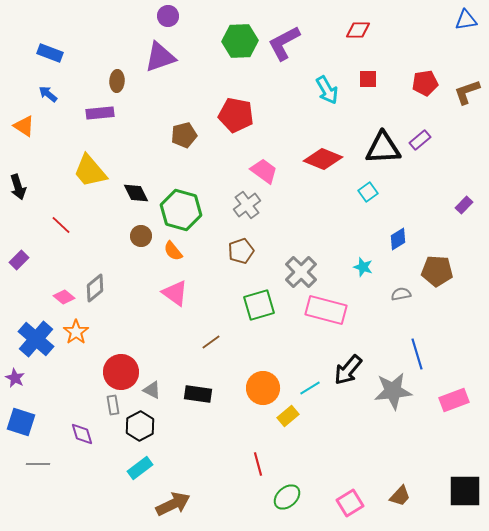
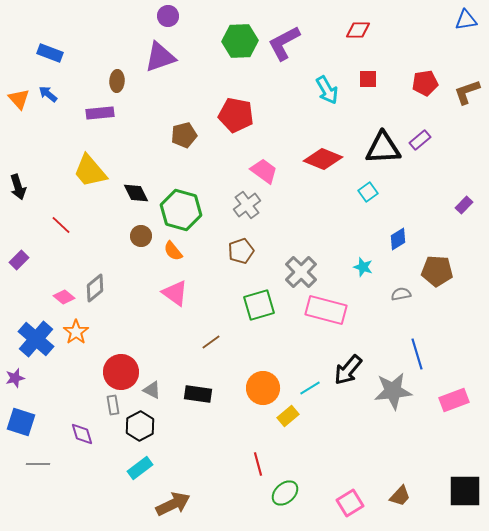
orange triangle at (24, 126): moved 5 px left, 27 px up; rotated 15 degrees clockwise
purple star at (15, 378): rotated 30 degrees clockwise
green ellipse at (287, 497): moved 2 px left, 4 px up
